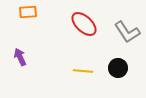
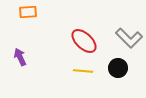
red ellipse: moved 17 px down
gray L-shape: moved 2 px right, 6 px down; rotated 12 degrees counterclockwise
